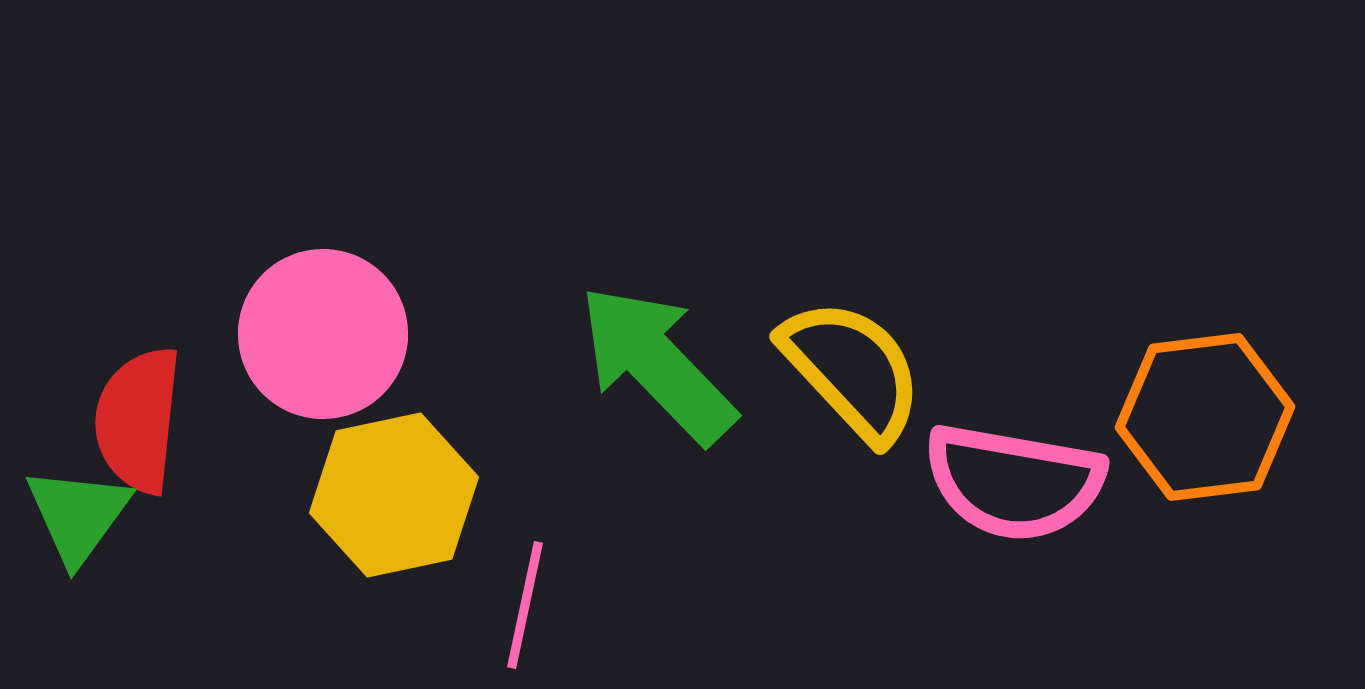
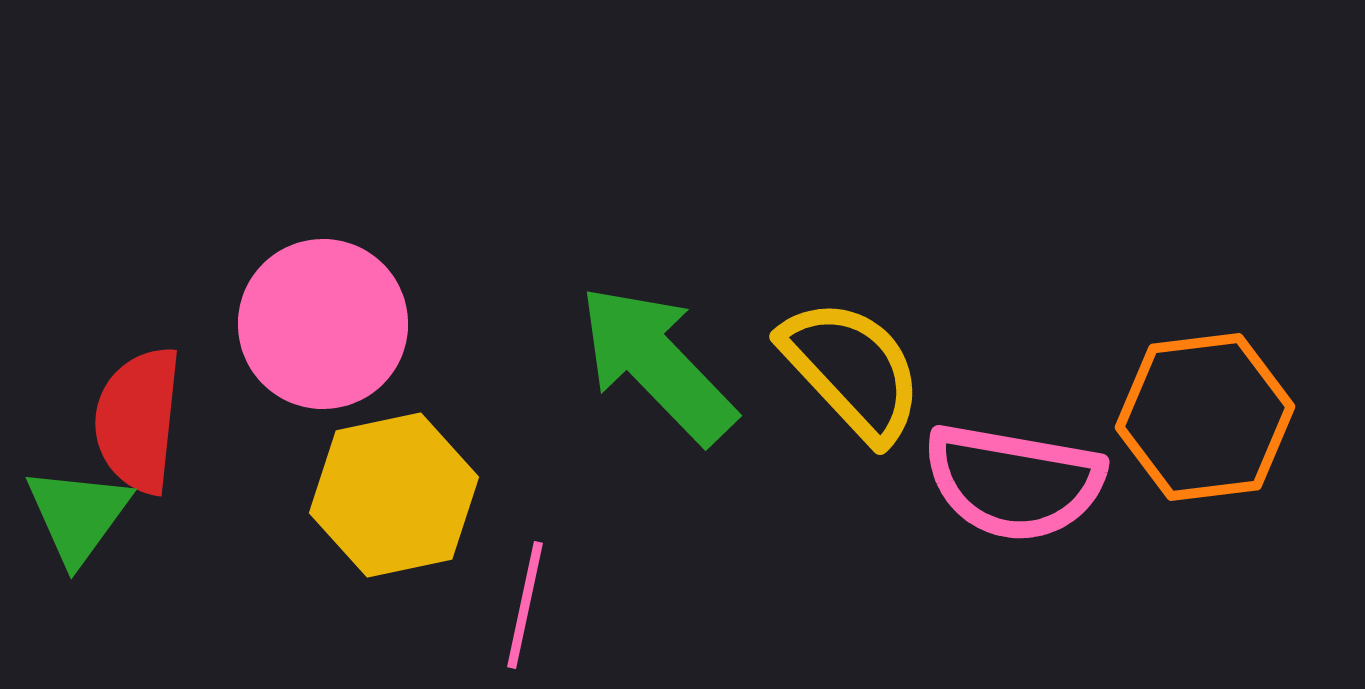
pink circle: moved 10 px up
